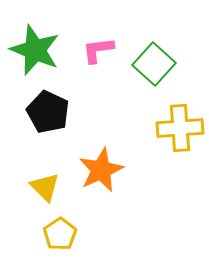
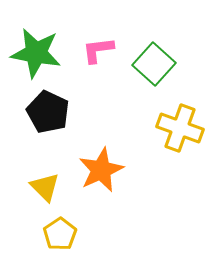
green star: moved 1 px right, 3 px down; rotated 12 degrees counterclockwise
yellow cross: rotated 24 degrees clockwise
